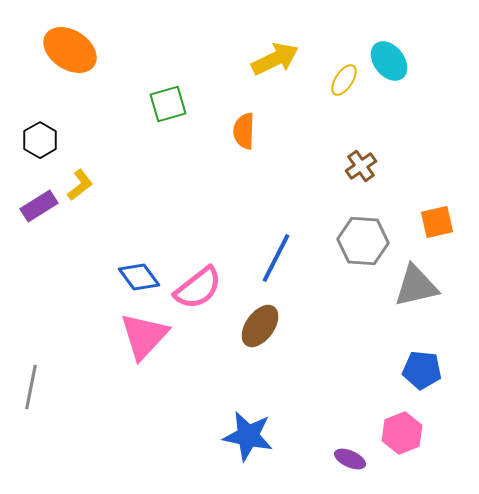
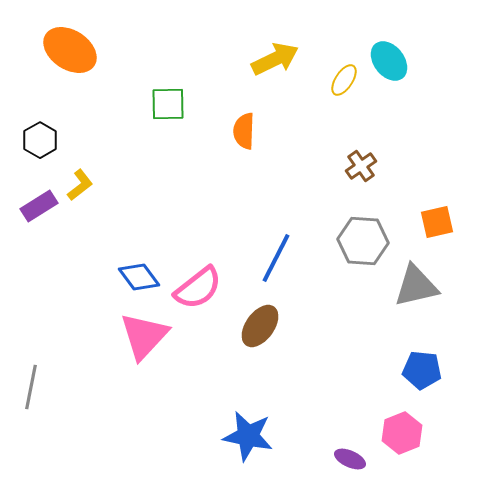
green square: rotated 15 degrees clockwise
